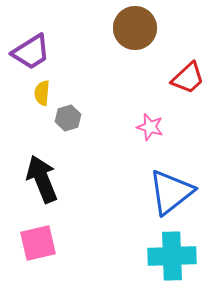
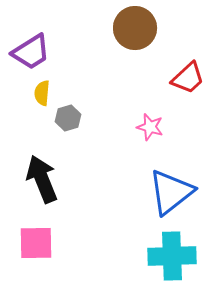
pink square: moved 2 px left; rotated 12 degrees clockwise
